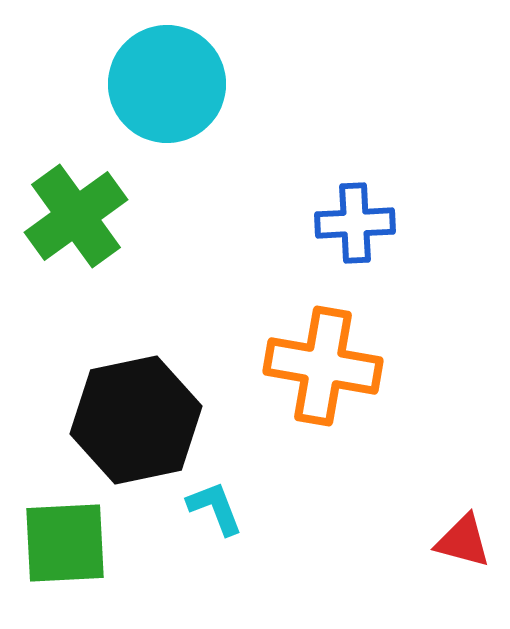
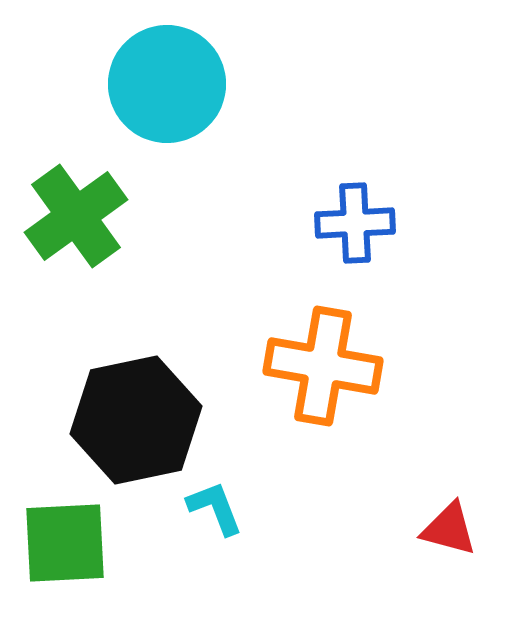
red triangle: moved 14 px left, 12 px up
